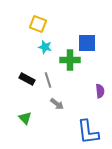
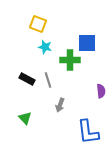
purple semicircle: moved 1 px right
gray arrow: moved 3 px right, 1 px down; rotated 72 degrees clockwise
